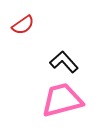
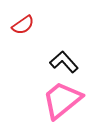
pink trapezoid: rotated 24 degrees counterclockwise
